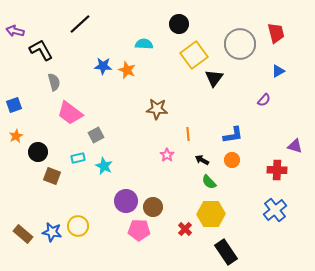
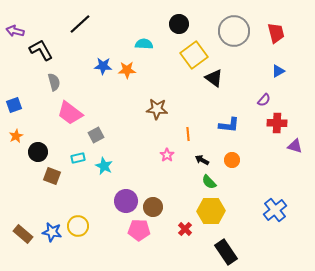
gray circle at (240, 44): moved 6 px left, 13 px up
orange star at (127, 70): rotated 24 degrees counterclockwise
black triangle at (214, 78): rotated 30 degrees counterclockwise
blue L-shape at (233, 135): moved 4 px left, 10 px up; rotated 15 degrees clockwise
red cross at (277, 170): moved 47 px up
yellow hexagon at (211, 214): moved 3 px up
